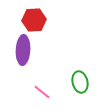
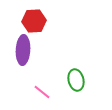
red hexagon: moved 1 px down
green ellipse: moved 4 px left, 2 px up
